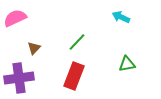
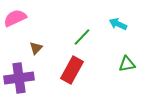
cyan arrow: moved 3 px left, 7 px down
green line: moved 5 px right, 5 px up
brown triangle: moved 2 px right
red rectangle: moved 2 px left, 6 px up; rotated 8 degrees clockwise
